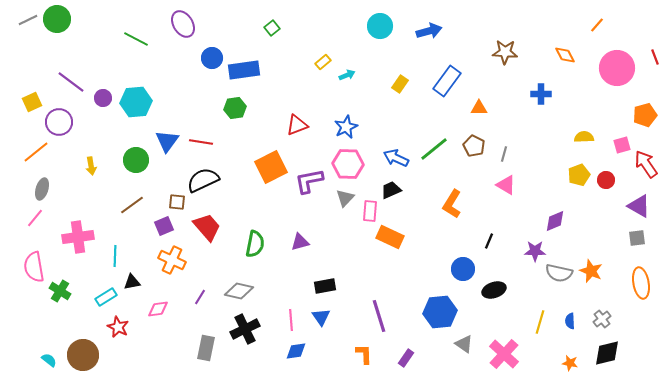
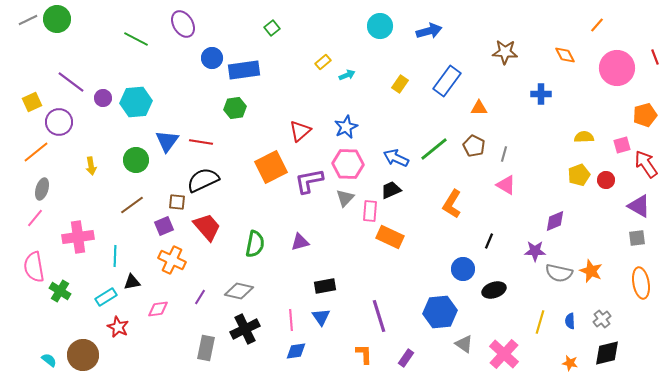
red triangle at (297, 125): moved 3 px right, 6 px down; rotated 20 degrees counterclockwise
